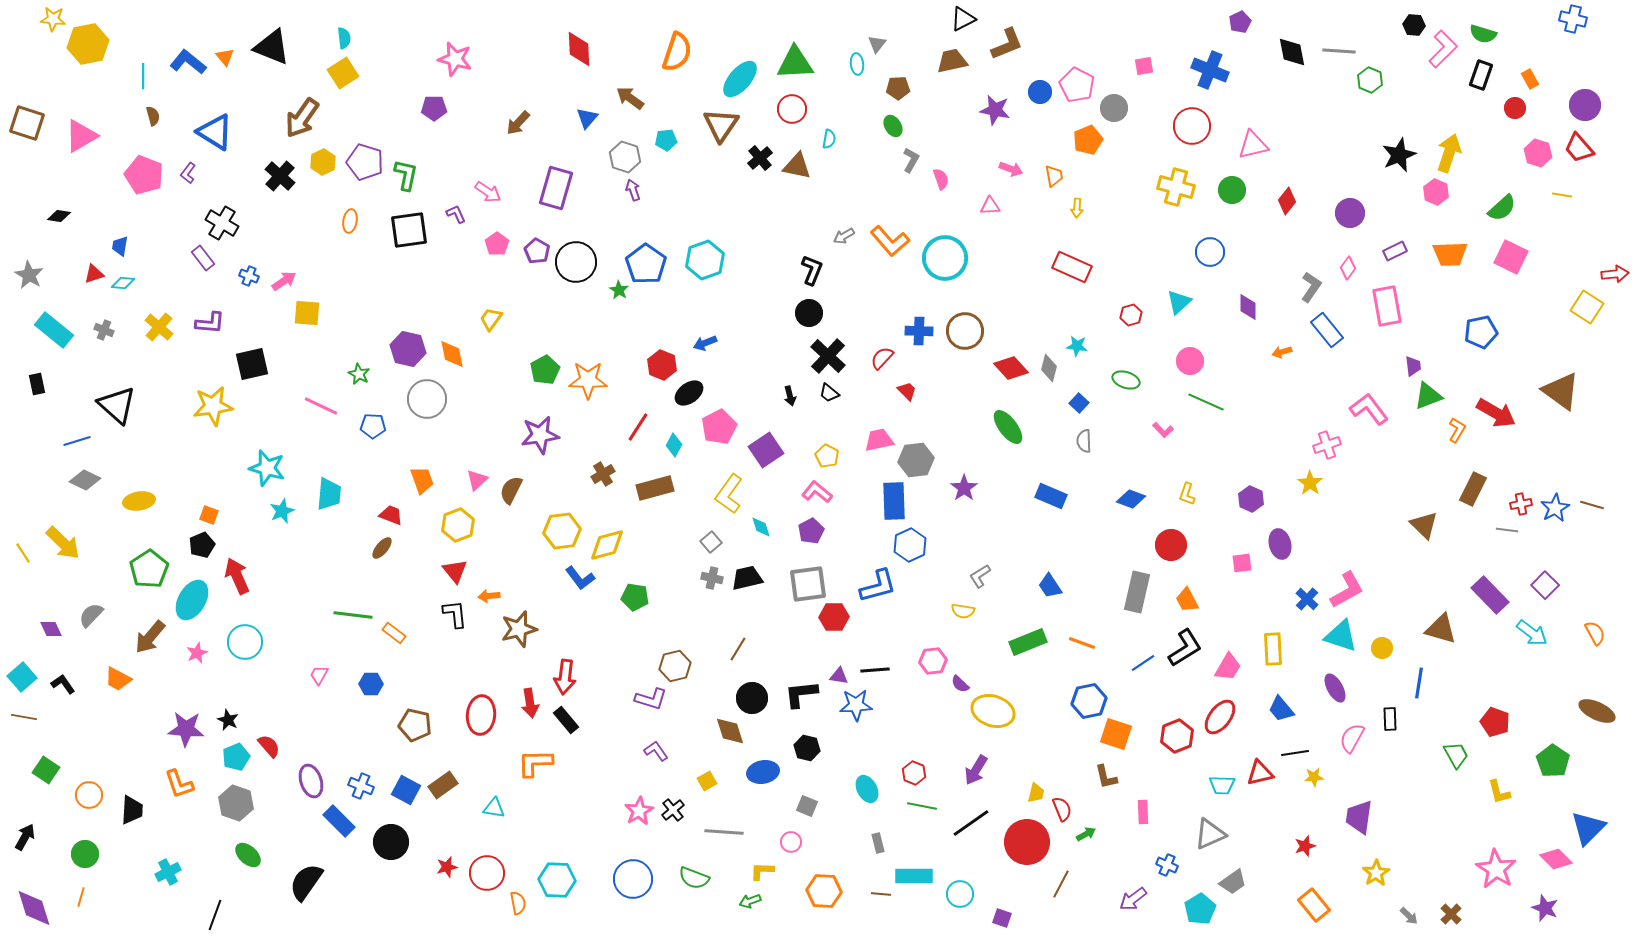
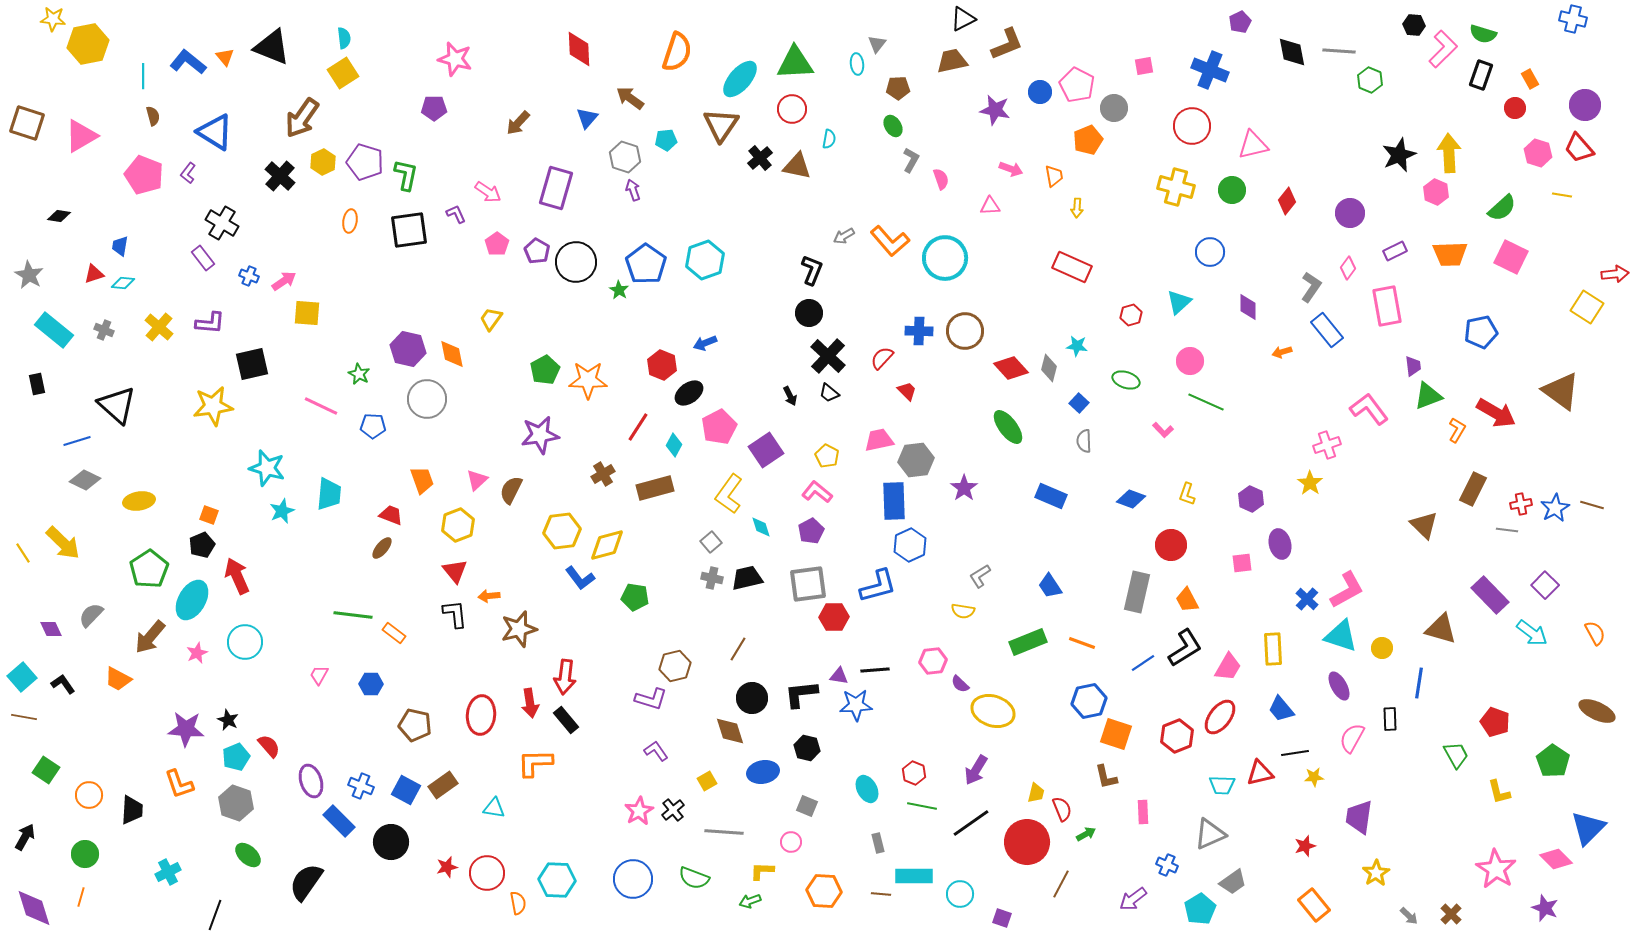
yellow arrow at (1449, 153): rotated 21 degrees counterclockwise
black arrow at (790, 396): rotated 12 degrees counterclockwise
purple ellipse at (1335, 688): moved 4 px right, 2 px up
